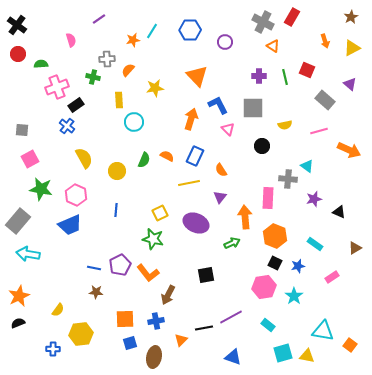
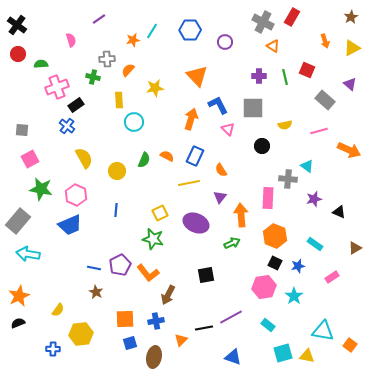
orange arrow at (245, 217): moved 4 px left, 2 px up
brown star at (96, 292): rotated 24 degrees clockwise
